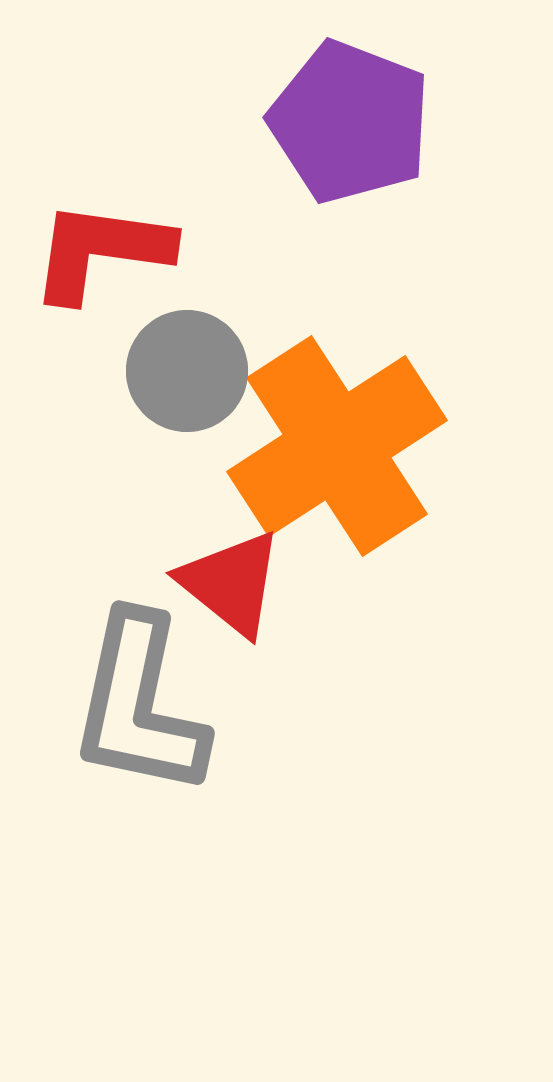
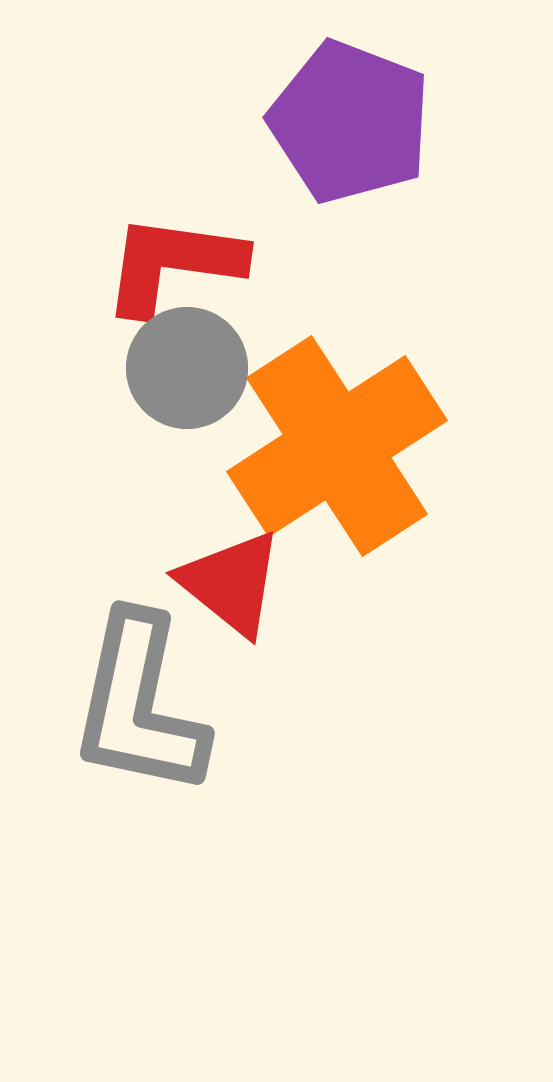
red L-shape: moved 72 px right, 13 px down
gray circle: moved 3 px up
